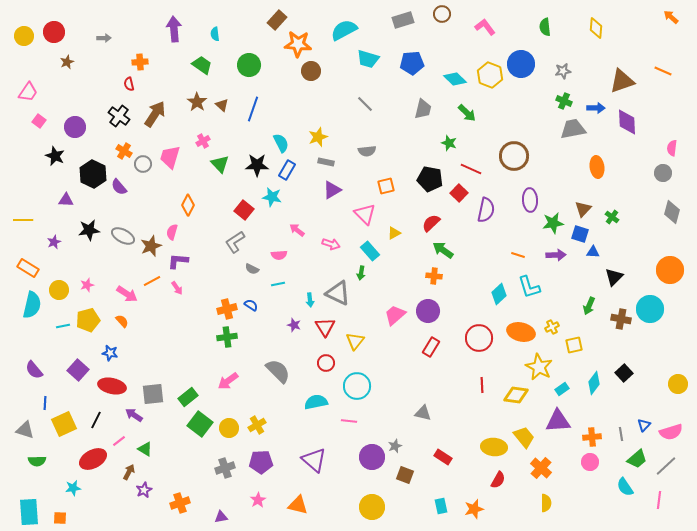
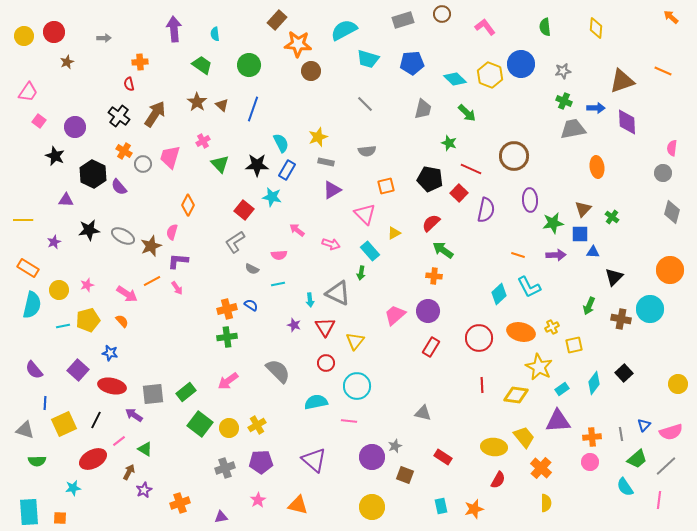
blue square at (580, 234): rotated 18 degrees counterclockwise
cyan L-shape at (529, 287): rotated 10 degrees counterclockwise
green rectangle at (188, 397): moved 2 px left, 5 px up
